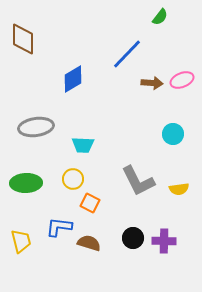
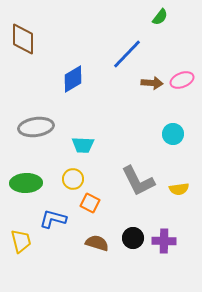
blue L-shape: moved 6 px left, 8 px up; rotated 8 degrees clockwise
brown semicircle: moved 8 px right
